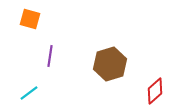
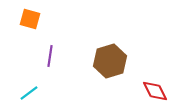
brown hexagon: moved 3 px up
red diamond: rotated 76 degrees counterclockwise
